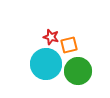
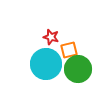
orange square: moved 5 px down
green circle: moved 2 px up
